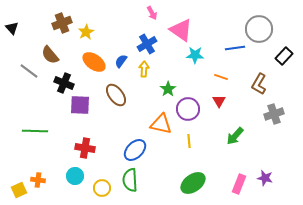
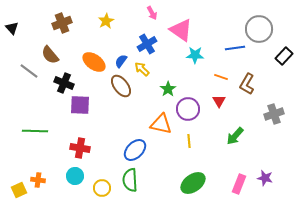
yellow star: moved 20 px right, 11 px up
yellow arrow: moved 2 px left; rotated 49 degrees counterclockwise
brown L-shape: moved 12 px left
brown ellipse: moved 5 px right, 9 px up
red cross: moved 5 px left
